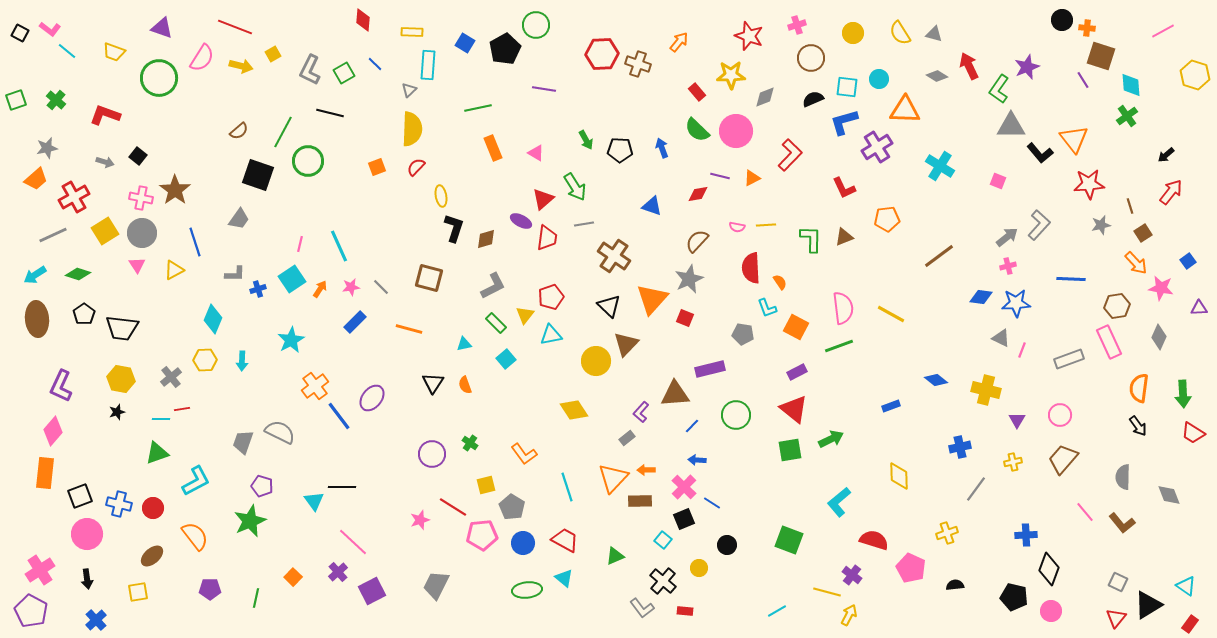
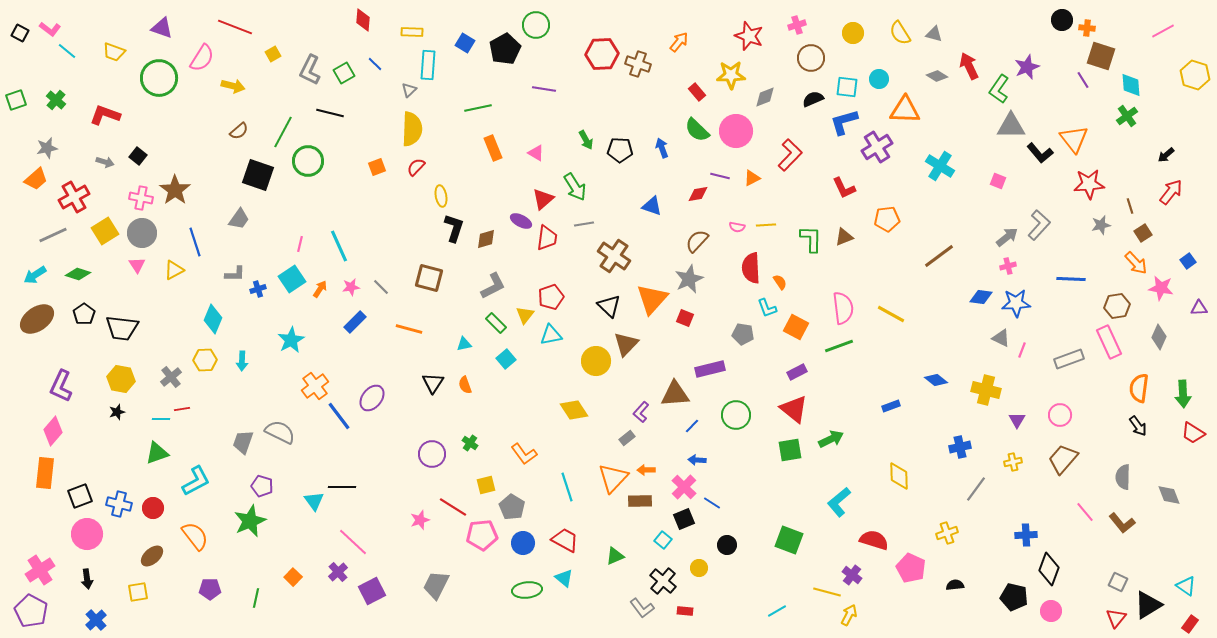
yellow arrow at (241, 66): moved 8 px left, 20 px down
brown ellipse at (37, 319): rotated 60 degrees clockwise
